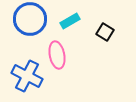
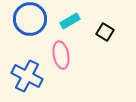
pink ellipse: moved 4 px right
